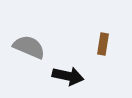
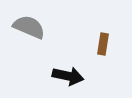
gray semicircle: moved 20 px up
